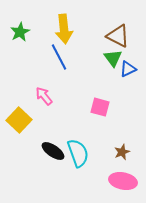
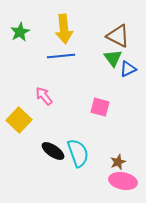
blue line: moved 2 px right, 1 px up; rotated 68 degrees counterclockwise
brown star: moved 4 px left, 10 px down
